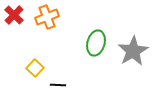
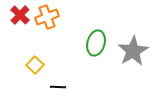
red cross: moved 6 px right
yellow square: moved 3 px up
black line: moved 2 px down
